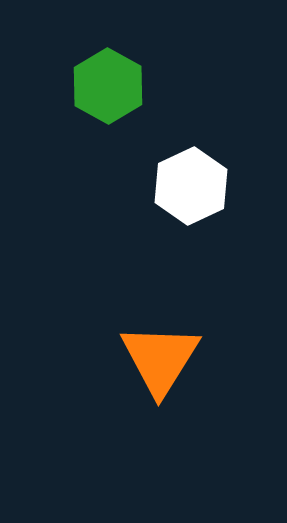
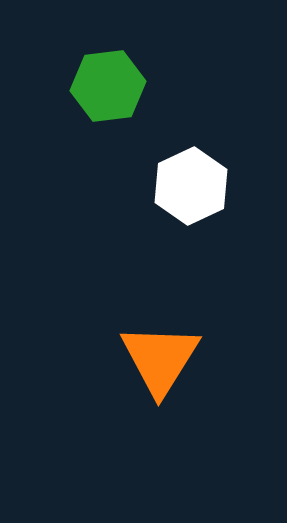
green hexagon: rotated 24 degrees clockwise
